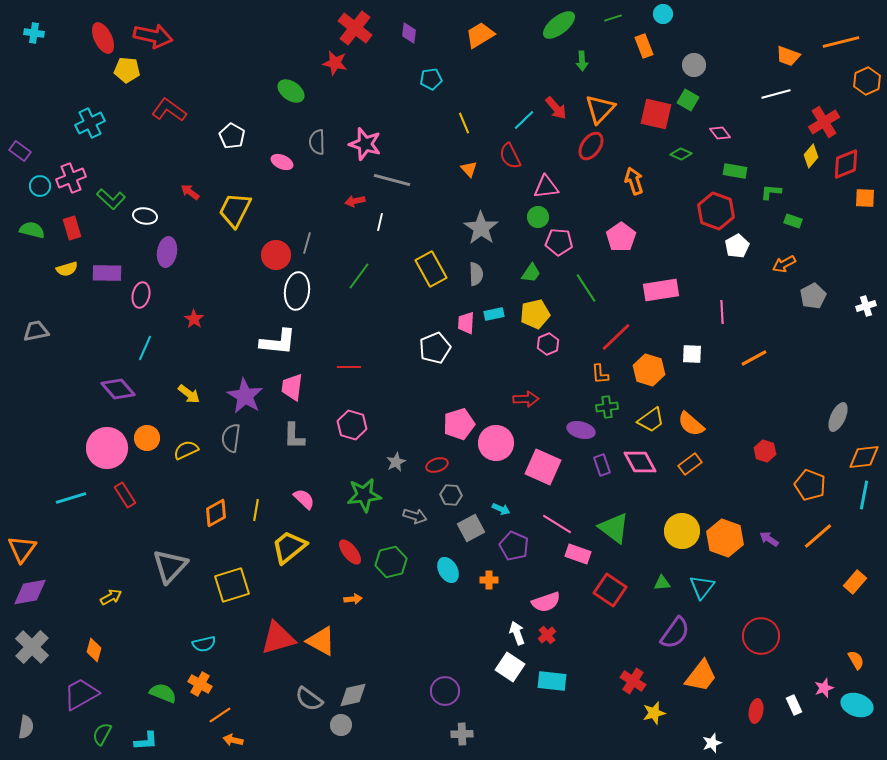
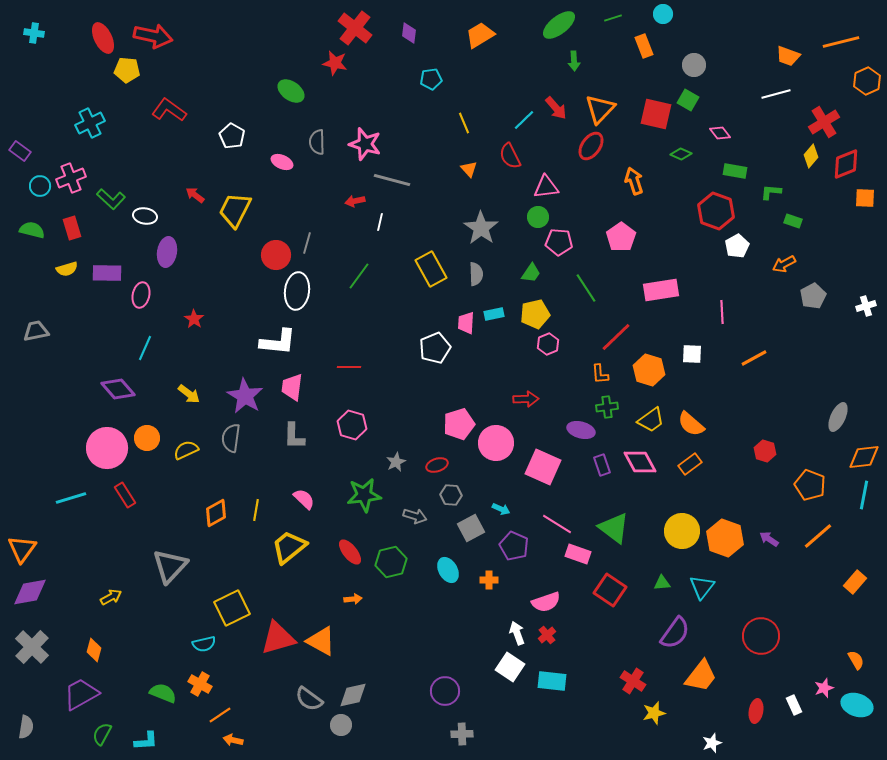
green arrow at (582, 61): moved 8 px left
red arrow at (190, 192): moved 5 px right, 3 px down
yellow square at (232, 585): moved 23 px down; rotated 9 degrees counterclockwise
